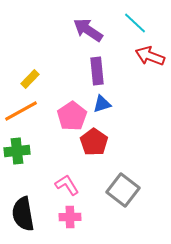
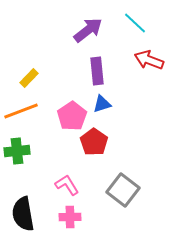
purple arrow: rotated 108 degrees clockwise
red arrow: moved 1 px left, 4 px down
yellow rectangle: moved 1 px left, 1 px up
orange line: rotated 8 degrees clockwise
